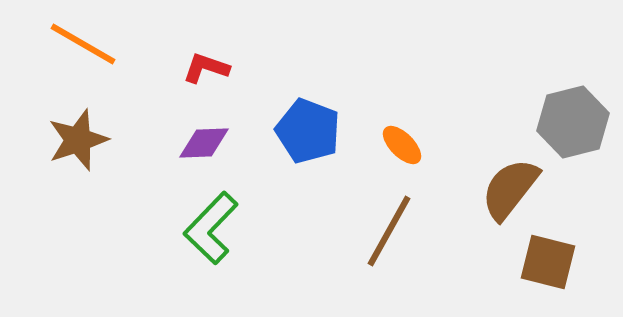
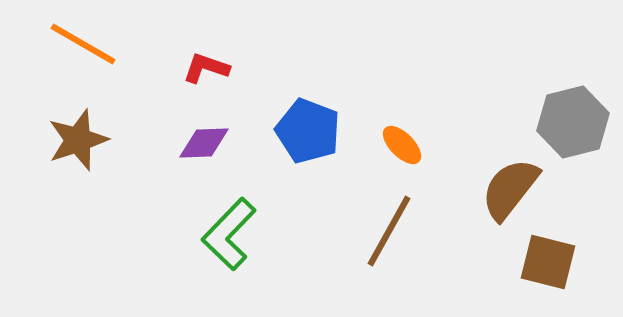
green L-shape: moved 18 px right, 6 px down
